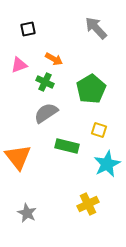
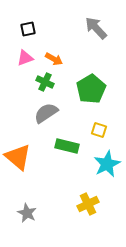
pink triangle: moved 6 px right, 7 px up
orange triangle: rotated 12 degrees counterclockwise
